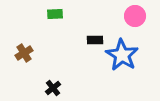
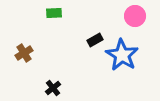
green rectangle: moved 1 px left, 1 px up
black rectangle: rotated 28 degrees counterclockwise
